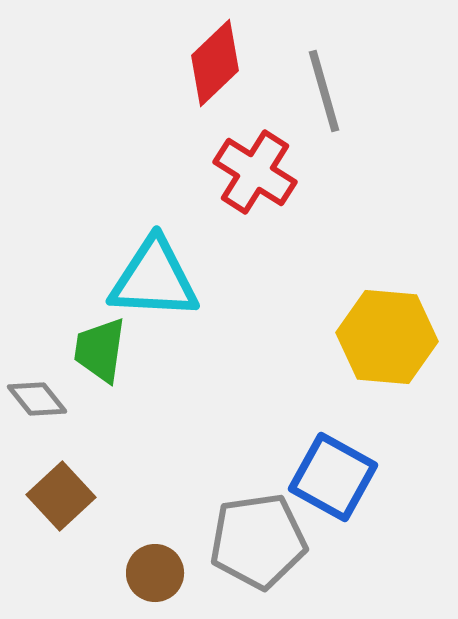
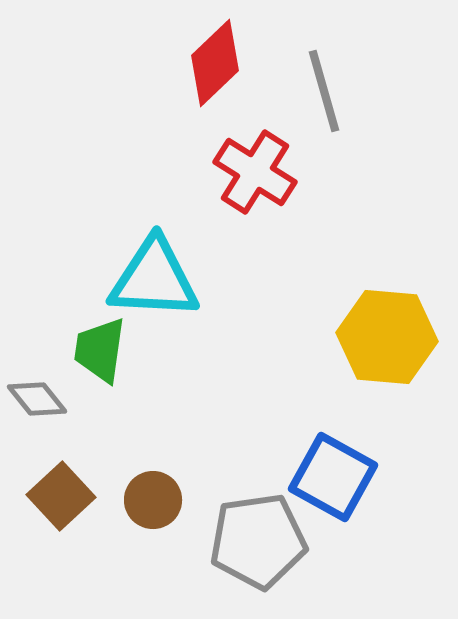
brown circle: moved 2 px left, 73 px up
